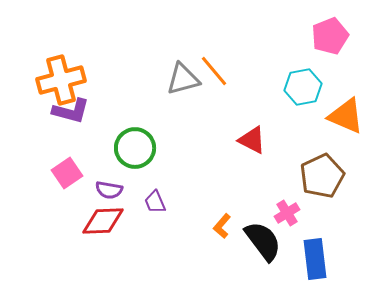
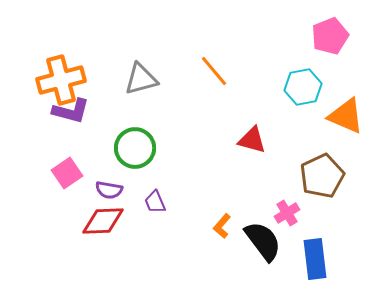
gray triangle: moved 42 px left
red triangle: rotated 12 degrees counterclockwise
